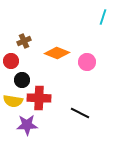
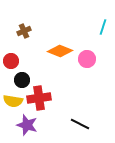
cyan line: moved 10 px down
brown cross: moved 10 px up
orange diamond: moved 3 px right, 2 px up
pink circle: moved 3 px up
red cross: rotated 10 degrees counterclockwise
black line: moved 11 px down
purple star: rotated 20 degrees clockwise
